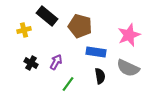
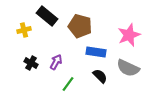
black semicircle: rotated 35 degrees counterclockwise
